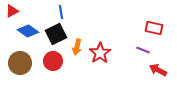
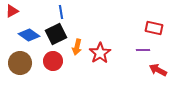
blue diamond: moved 1 px right, 4 px down
purple line: rotated 24 degrees counterclockwise
